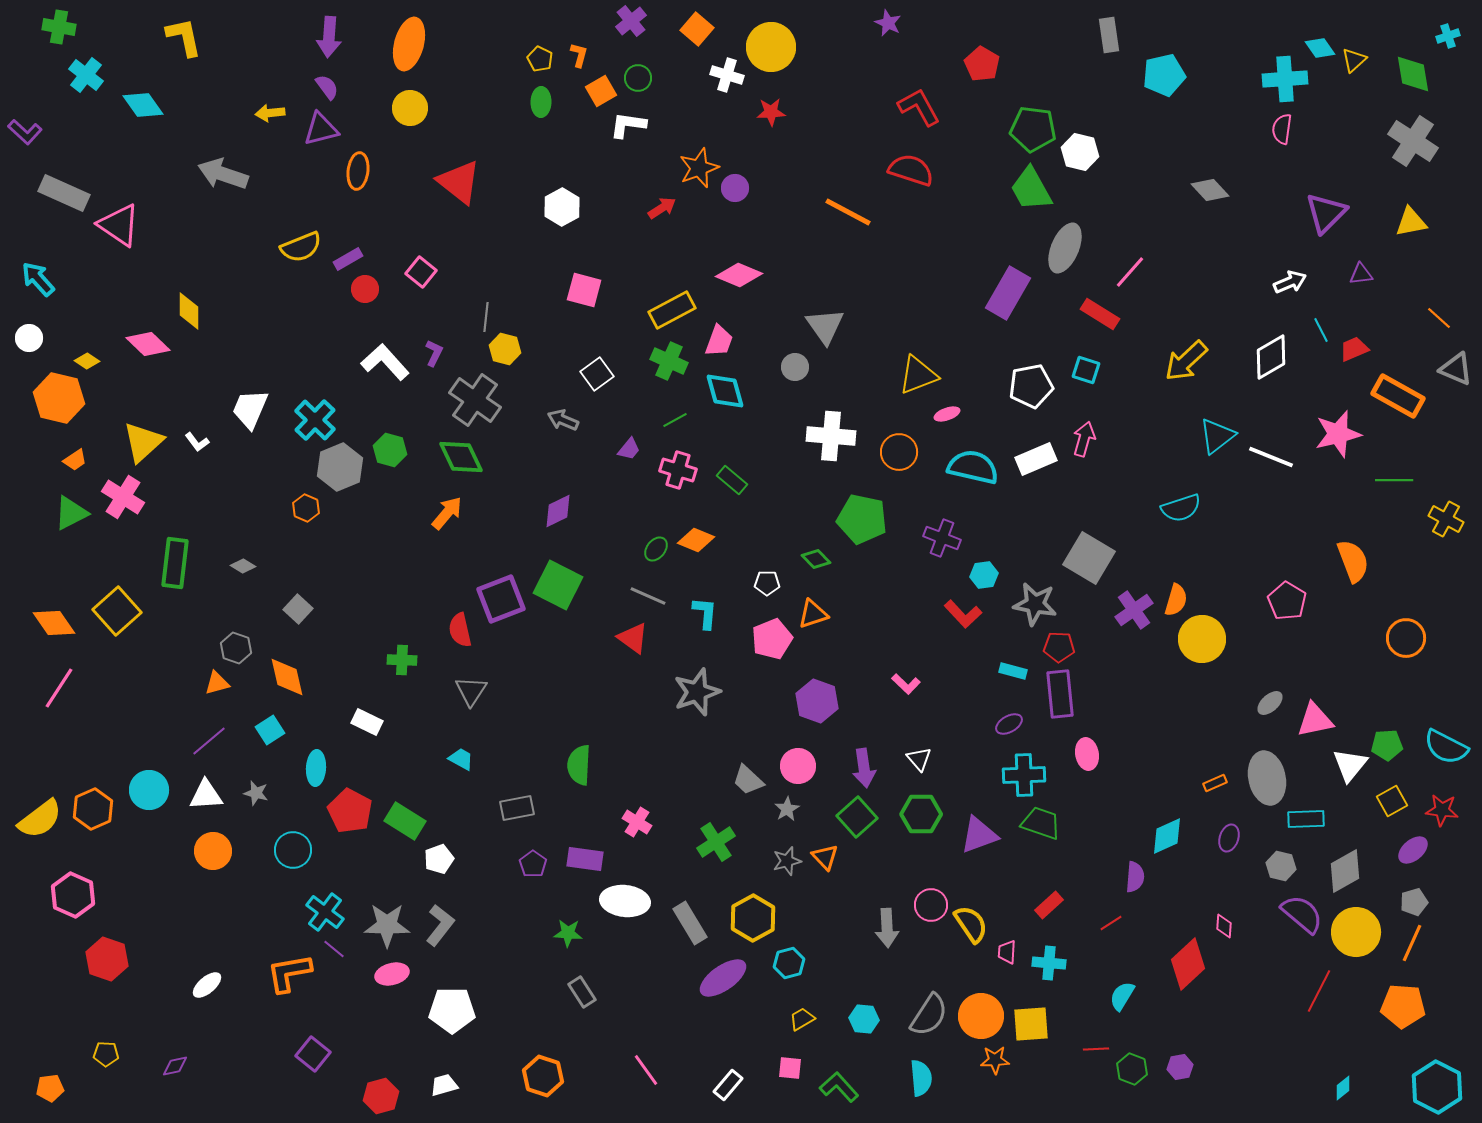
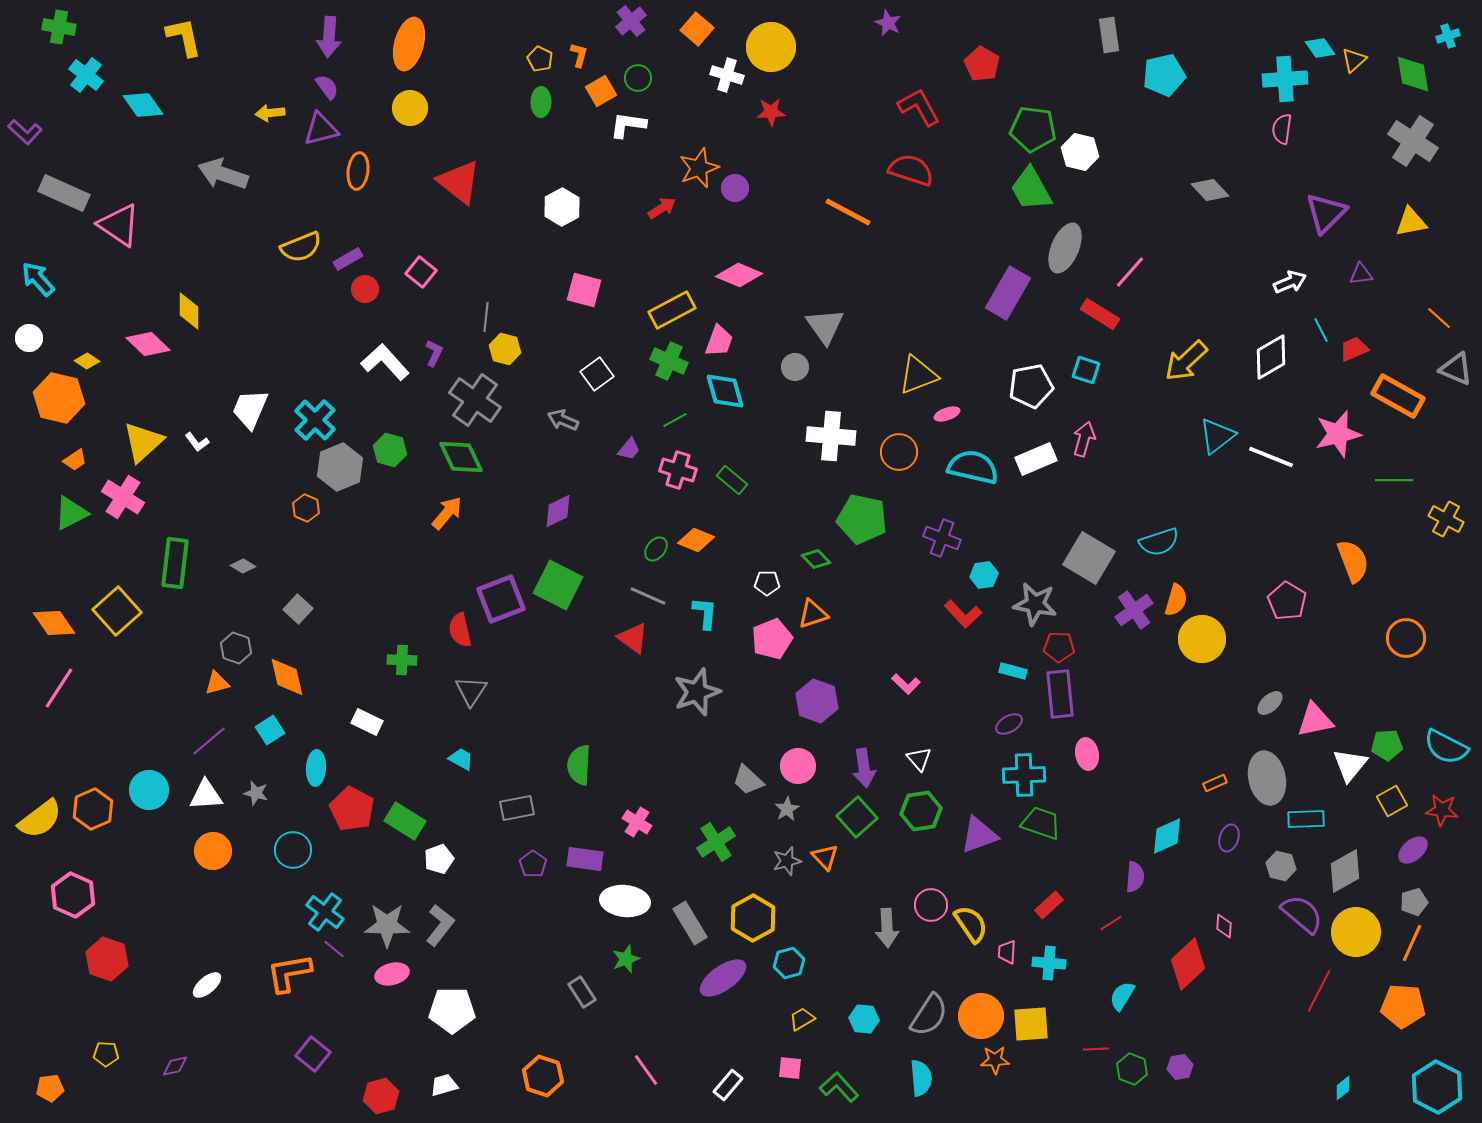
cyan semicircle at (1181, 508): moved 22 px left, 34 px down
red pentagon at (350, 811): moved 2 px right, 2 px up
green hexagon at (921, 814): moved 3 px up; rotated 9 degrees counterclockwise
green star at (568, 933): moved 58 px right, 26 px down; rotated 24 degrees counterclockwise
